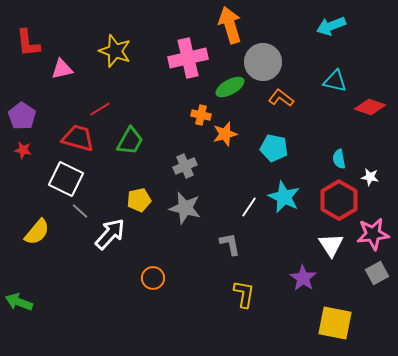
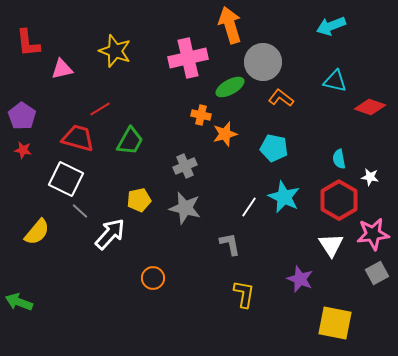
purple star: moved 3 px left, 1 px down; rotated 12 degrees counterclockwise
